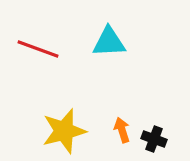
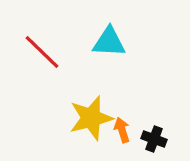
cyan triangle: rotated 6 degrees clockwise
red line: moved 4 px right, 3 px down; rotated 24 degrees clockwise
yellow star: moved 27 px right, 13 px up
